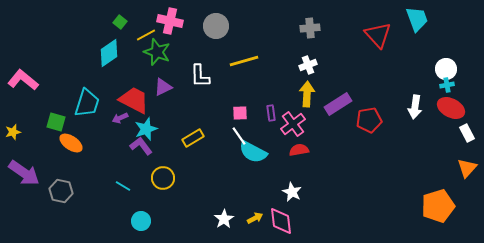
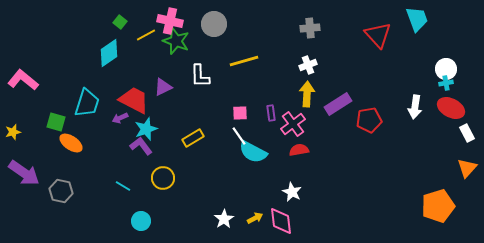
gray circle at (216, 26): moved 2 px left, 2 px up
green star at (157, 52): moved 19 px right, 11 px up
cyan cross at (447, 85): moved 1 px left, 2 px up
